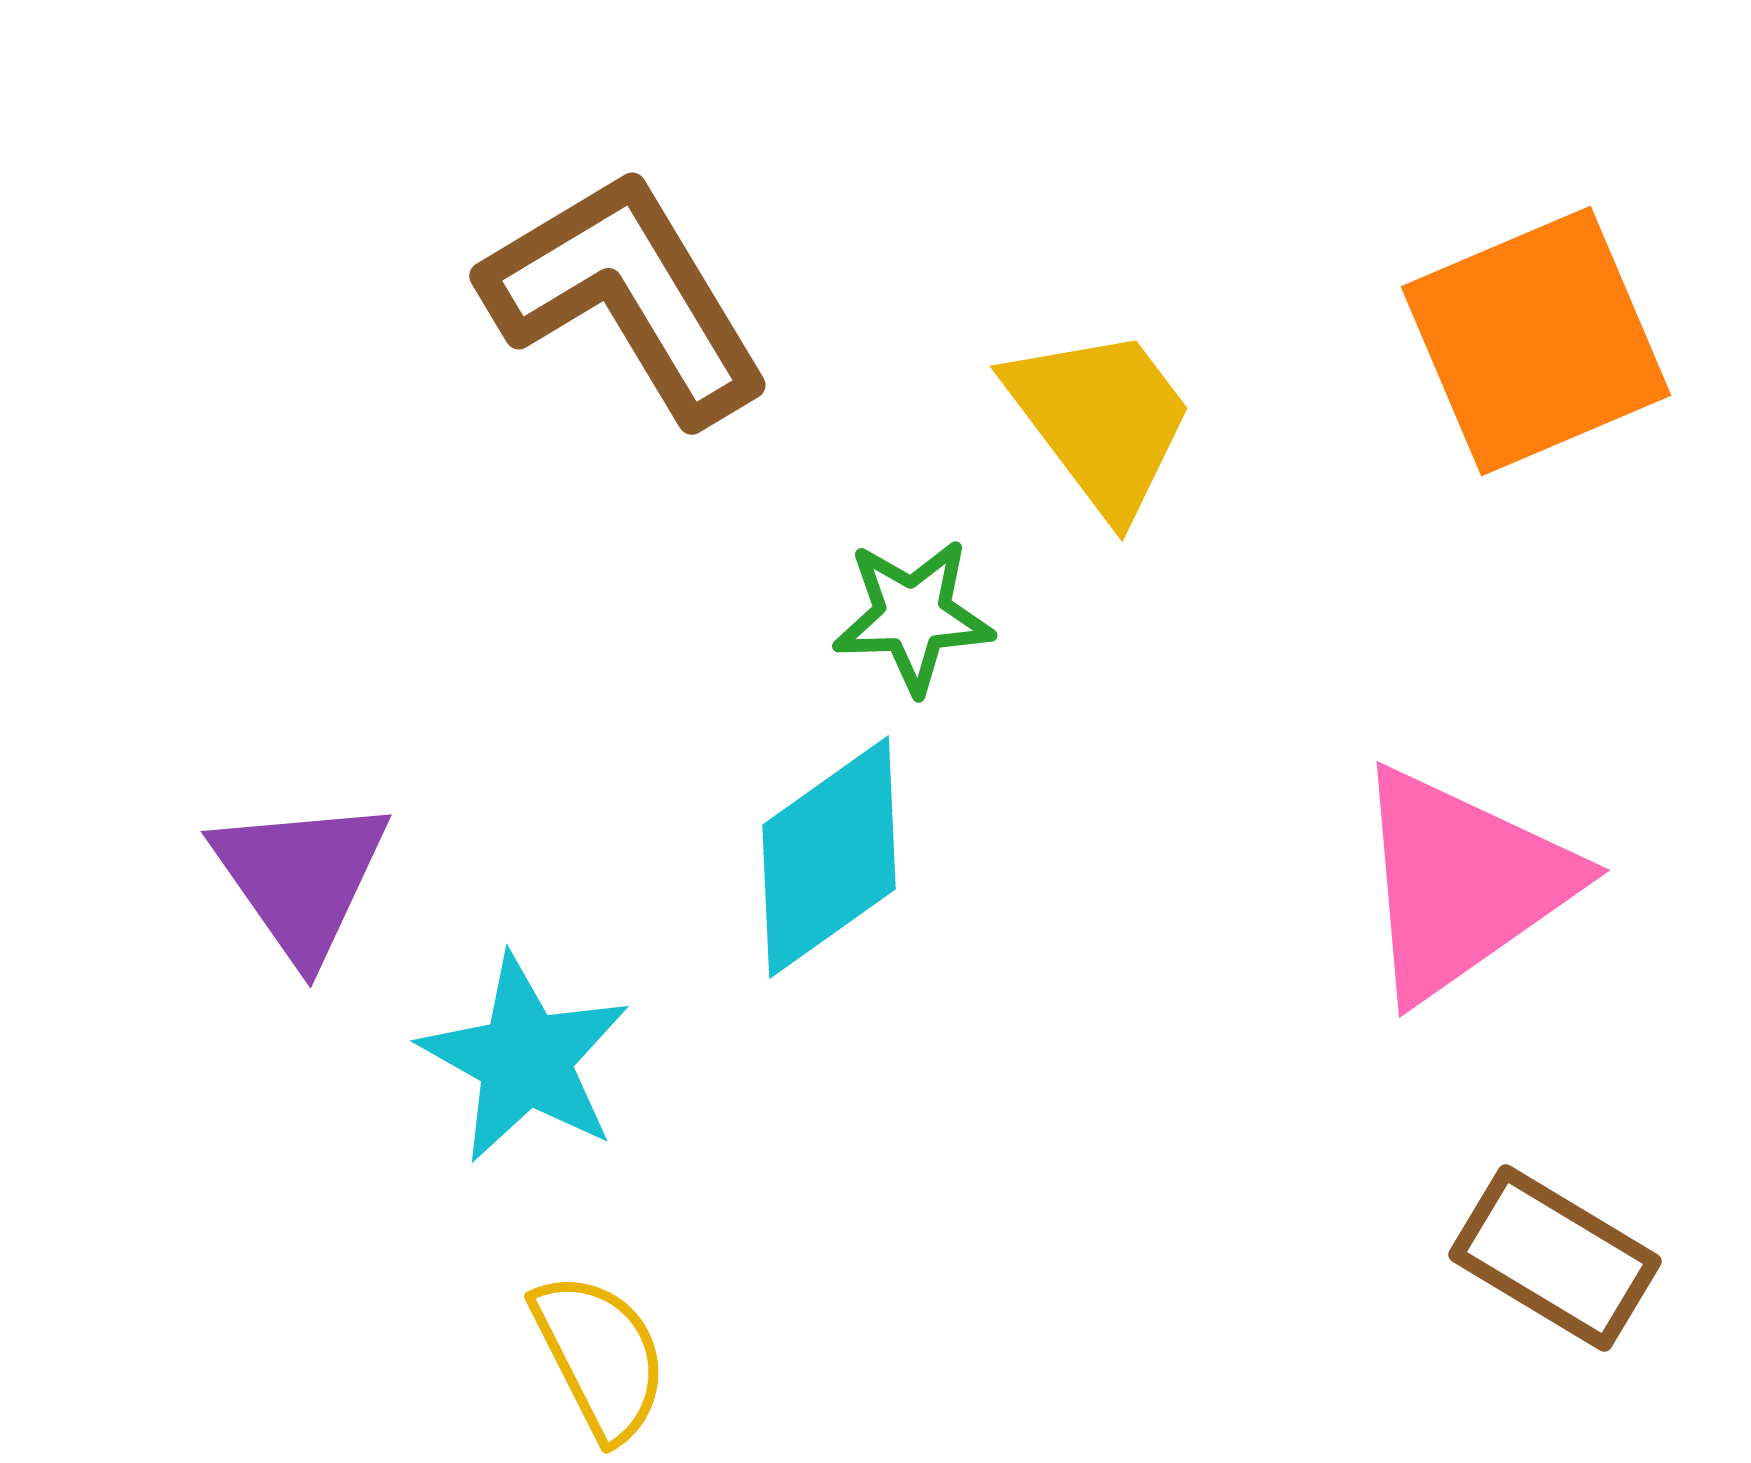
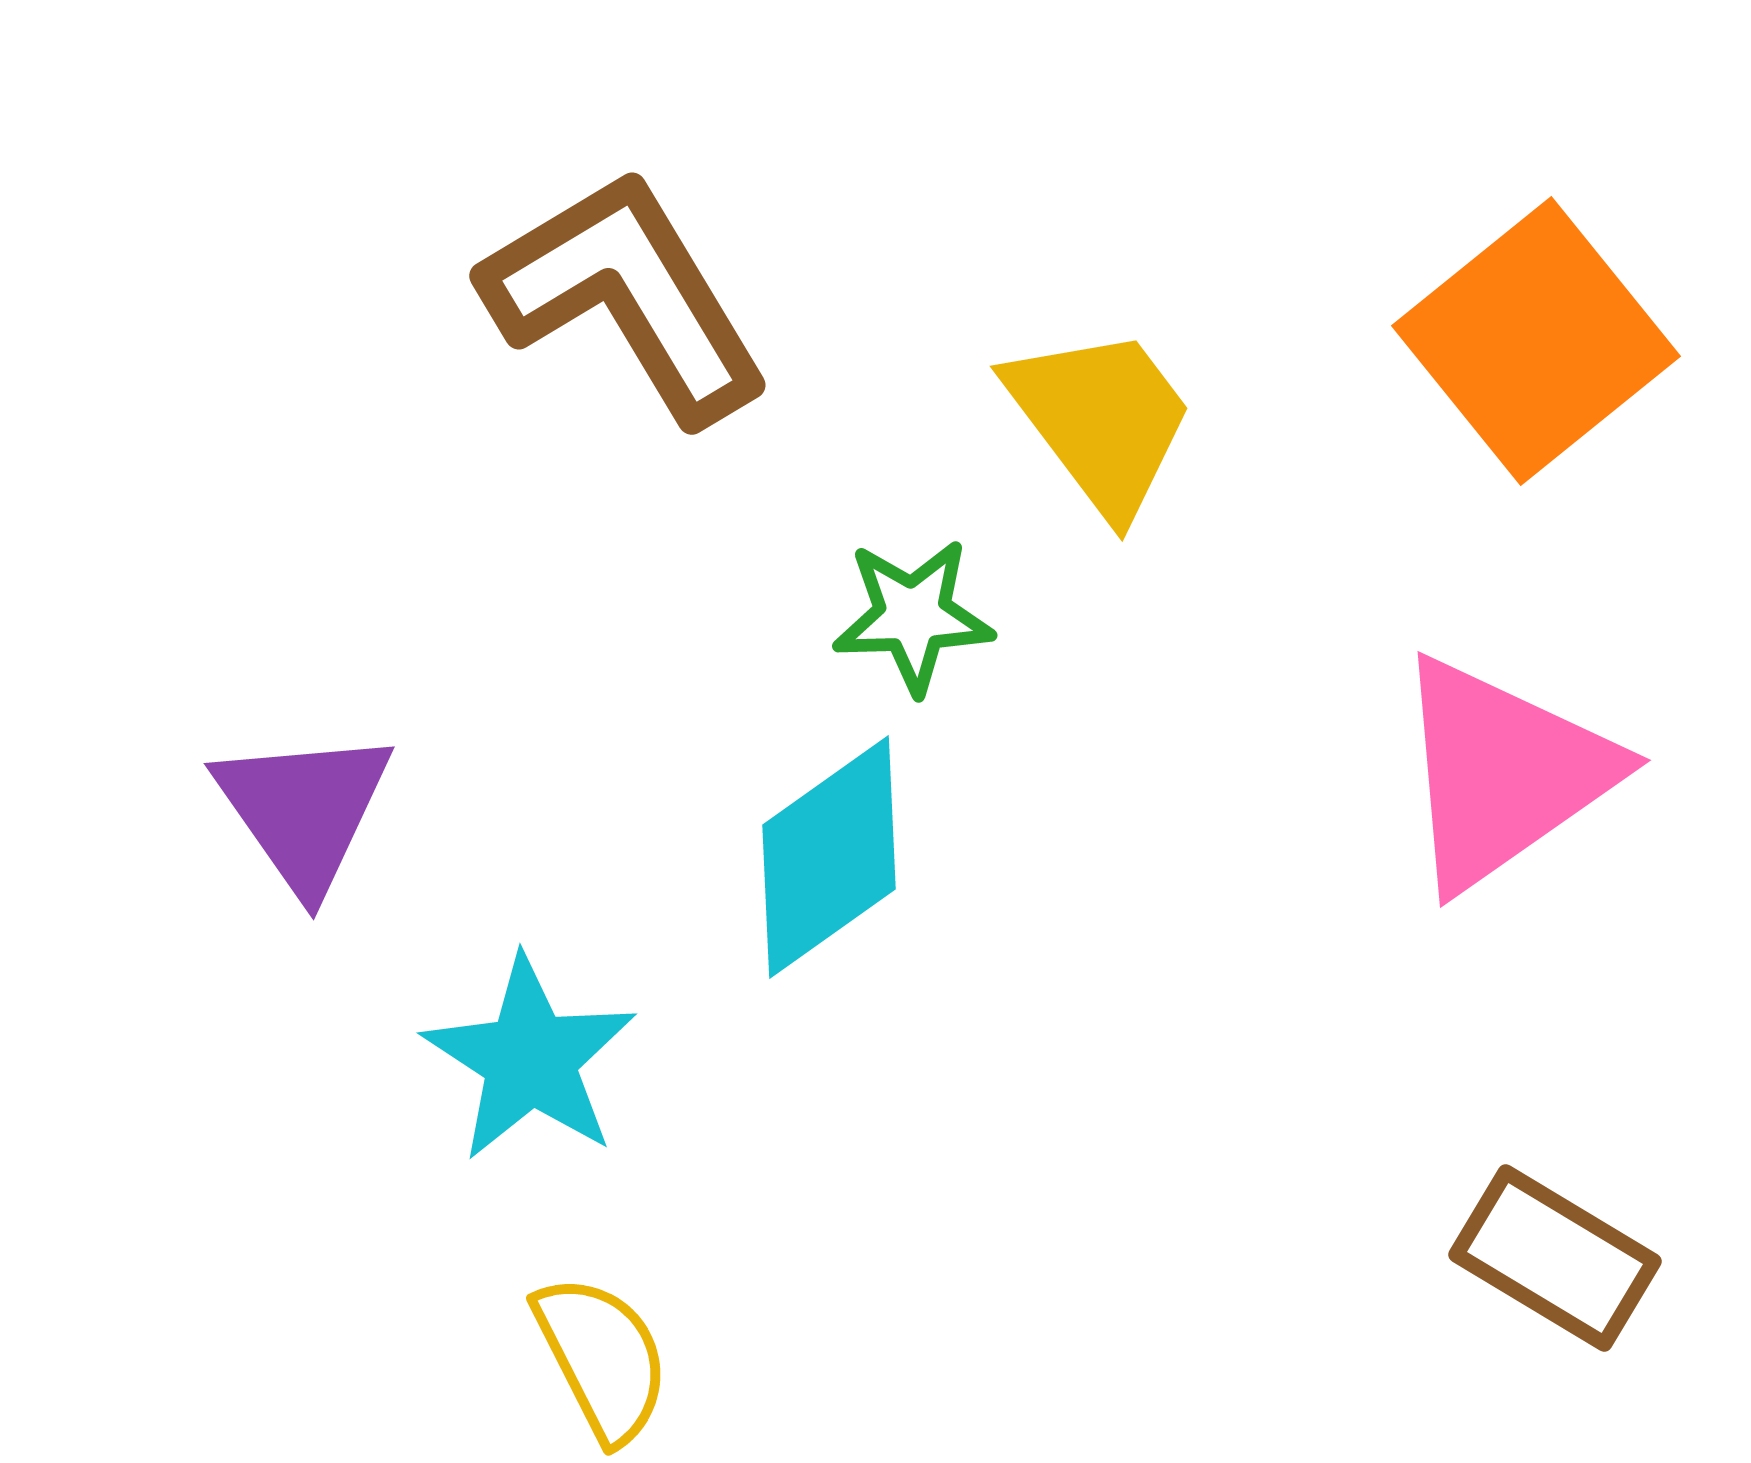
orange square: rotated 16 degrees counterclockwise
purple triangle: moved 3 px right, 68 px up
pink triangle: moved 41 px right, 110 px up
cyan star: moved 5 px right; rotated 4 degrees clockwise
yellow semicircle: moved 2 px right, 2 px down
